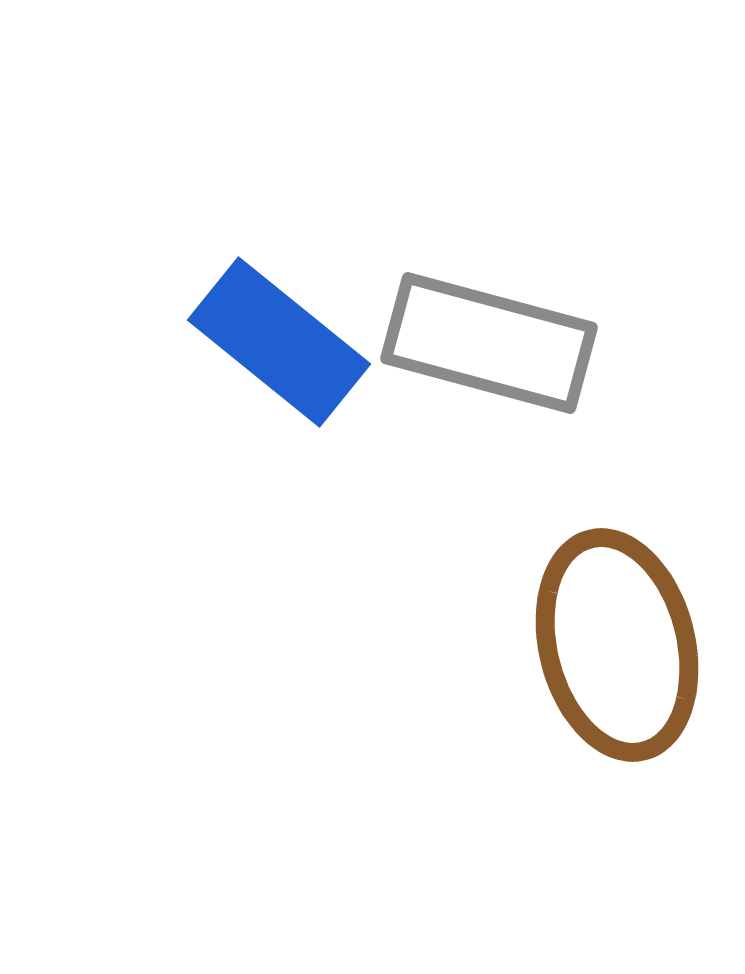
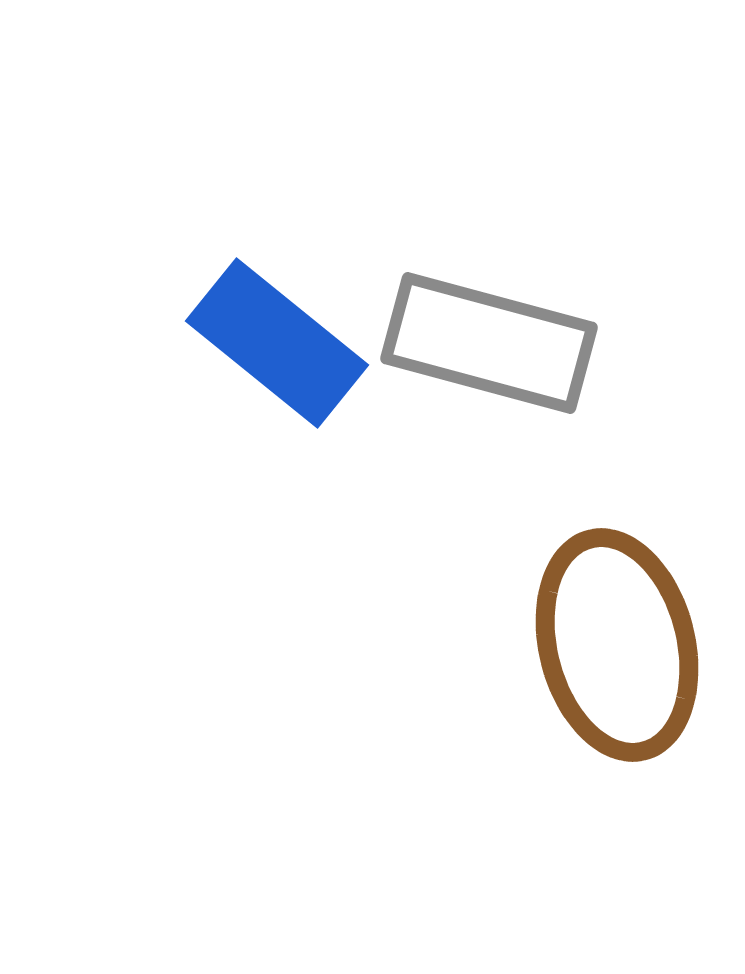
blue rectangle: moved 2 px left, 1 px down
